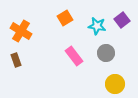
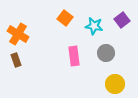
orange square: rotated 21 degrees counterclockwise
cyan star: moved 3 px left
orange cross: moved 3 px left, 3 px down
pink rectangle: rotated 30 degrees clockwise
